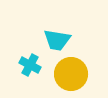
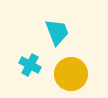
cyan trapezoid: moved 8 px up; rotated 120 degrees counterclockwise
